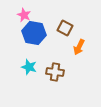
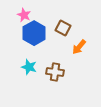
brown square: moved 2 px left
blue hexagon: rotated 20 degrees clockwise
orange arrow: rotated 14 degrees clockwise
